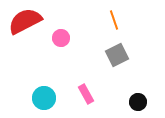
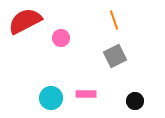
gray square: moved 2 px left, 1 px down
pink rectangle: rotated 60 degrees counterclockwise
cyan circle: moved 7 px right
black circle: moved 3 px left, 1 px up
